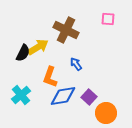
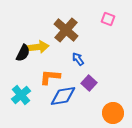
pink square: rotated 16 degrees clockwise
brown cross: rotated 15 degrees clockwise
yellow arrow: rotated 25 degrees clockwise
blue arrow: moved 2 px right, 5 px up
orange L-shape: rotated 75 degrees clockwise
purple square: moved 14 px up
orange circle: moved 7 px right
